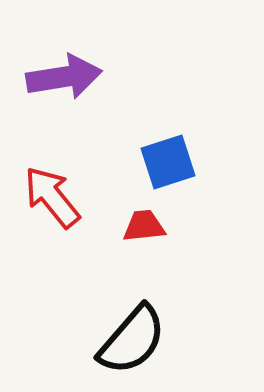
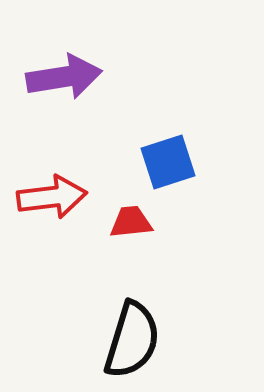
red arrow: rotated 122 degrees clockwise
red trapezoid: moved 13 px left, 4 px up
black semicircle: rotated 24 degrees counterclockwise
